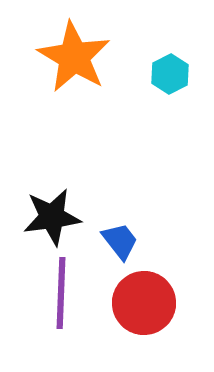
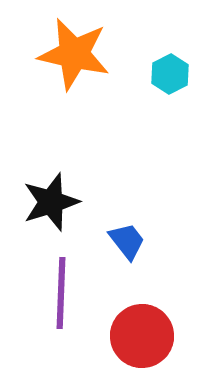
orange star: moved 3 px up; rotated 18 degrees counterclockwise
black star: moved 1 px left, 15 px up; rotated 10 degrees counterclockwise
blue trapezoid: moved 7 px right
red circle: moved 2 px left, 33 px down
